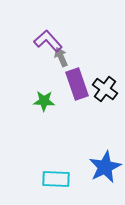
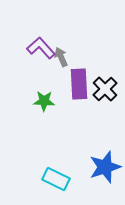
purple L-shape: moved 7 px left, 7 px down
purple rectangle: moved 2 px right; rotated 16 degrees clockwise
black cross: rotated 10 degrees clockwise
blue star: rotated 8 degrees clockwise
cyan rectangle: rotated 24 degrees clockwise
